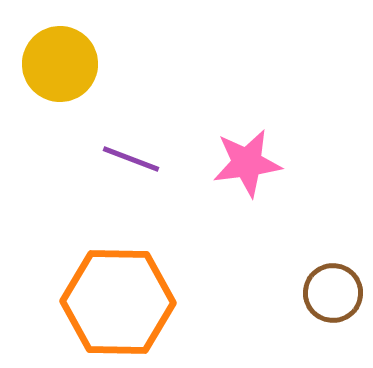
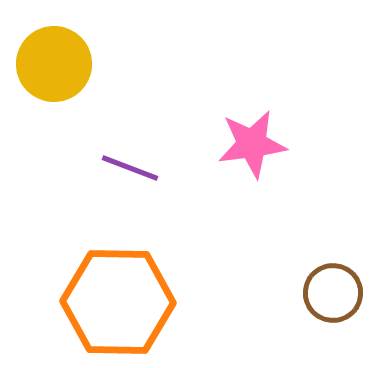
yellow circle: moved 6 px left
purple line: moved 1 px left, 9 px down
pink star: moved 5 px right, 19 px up
